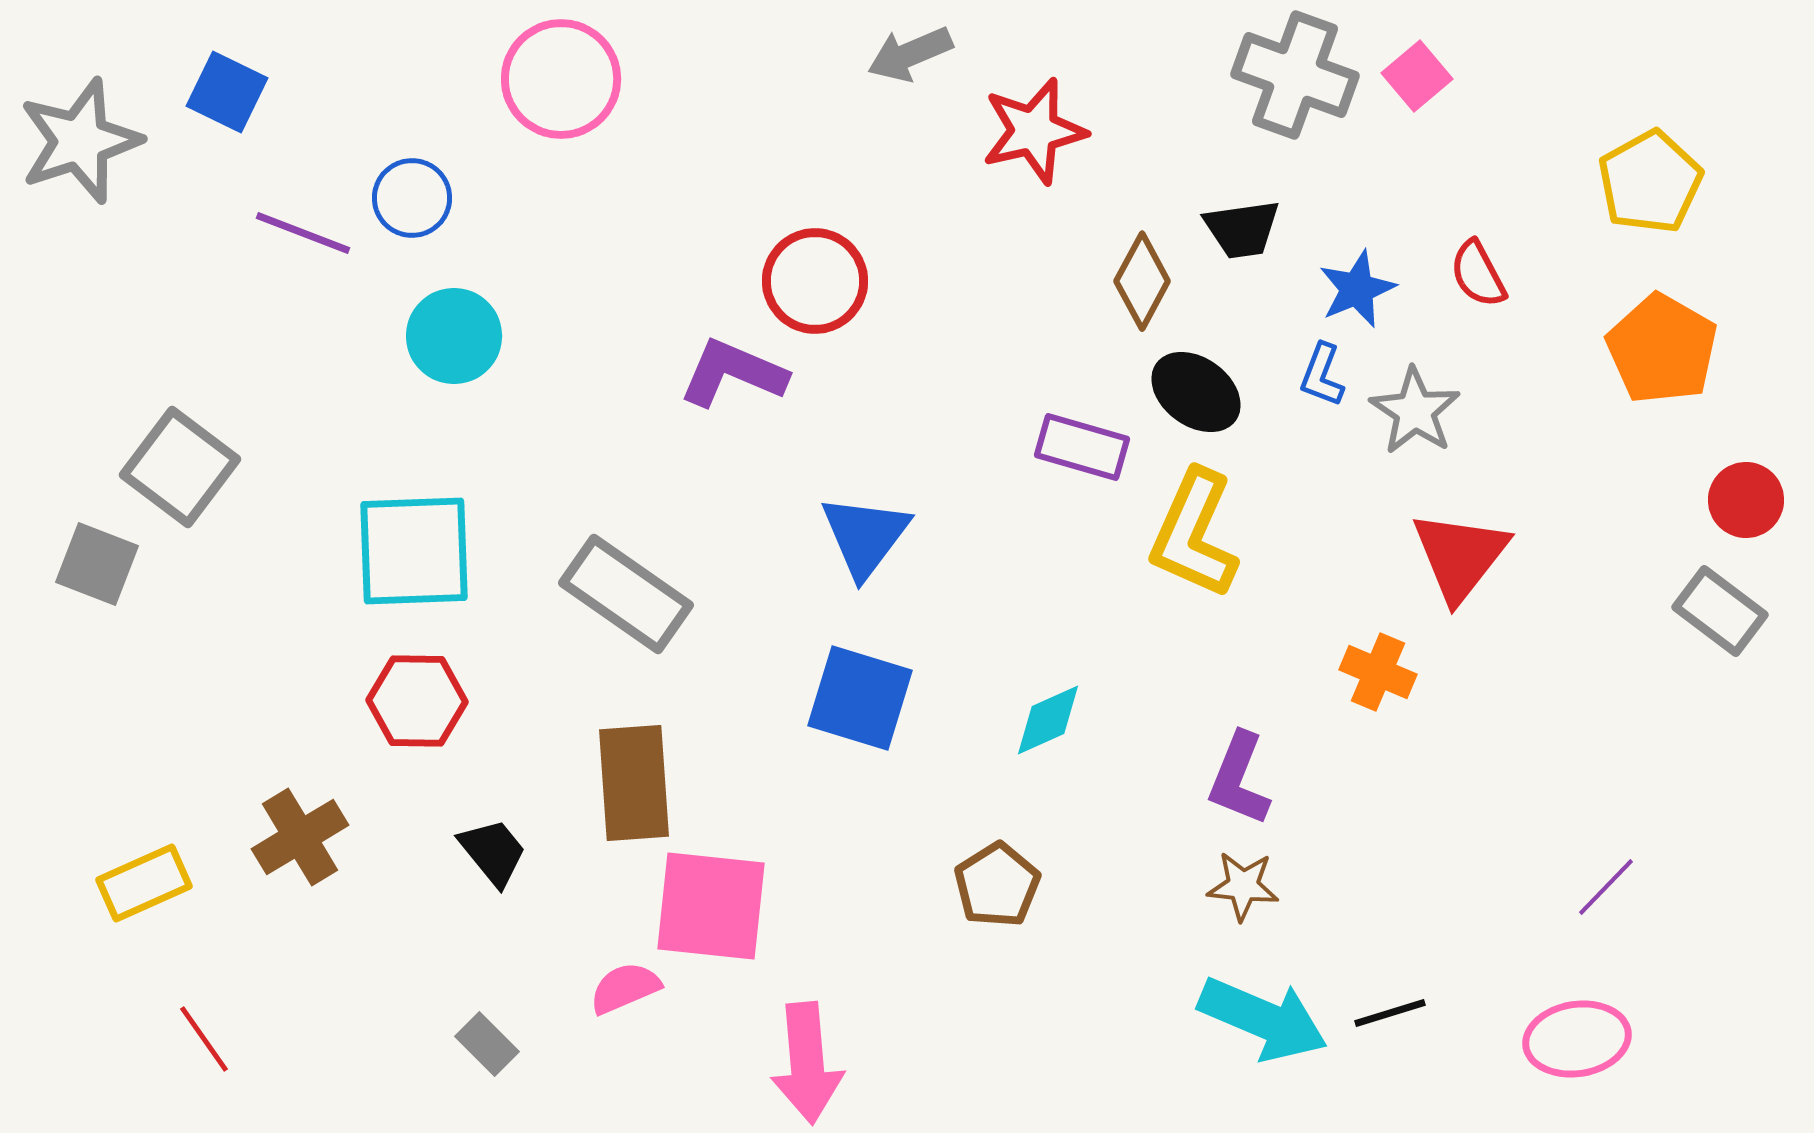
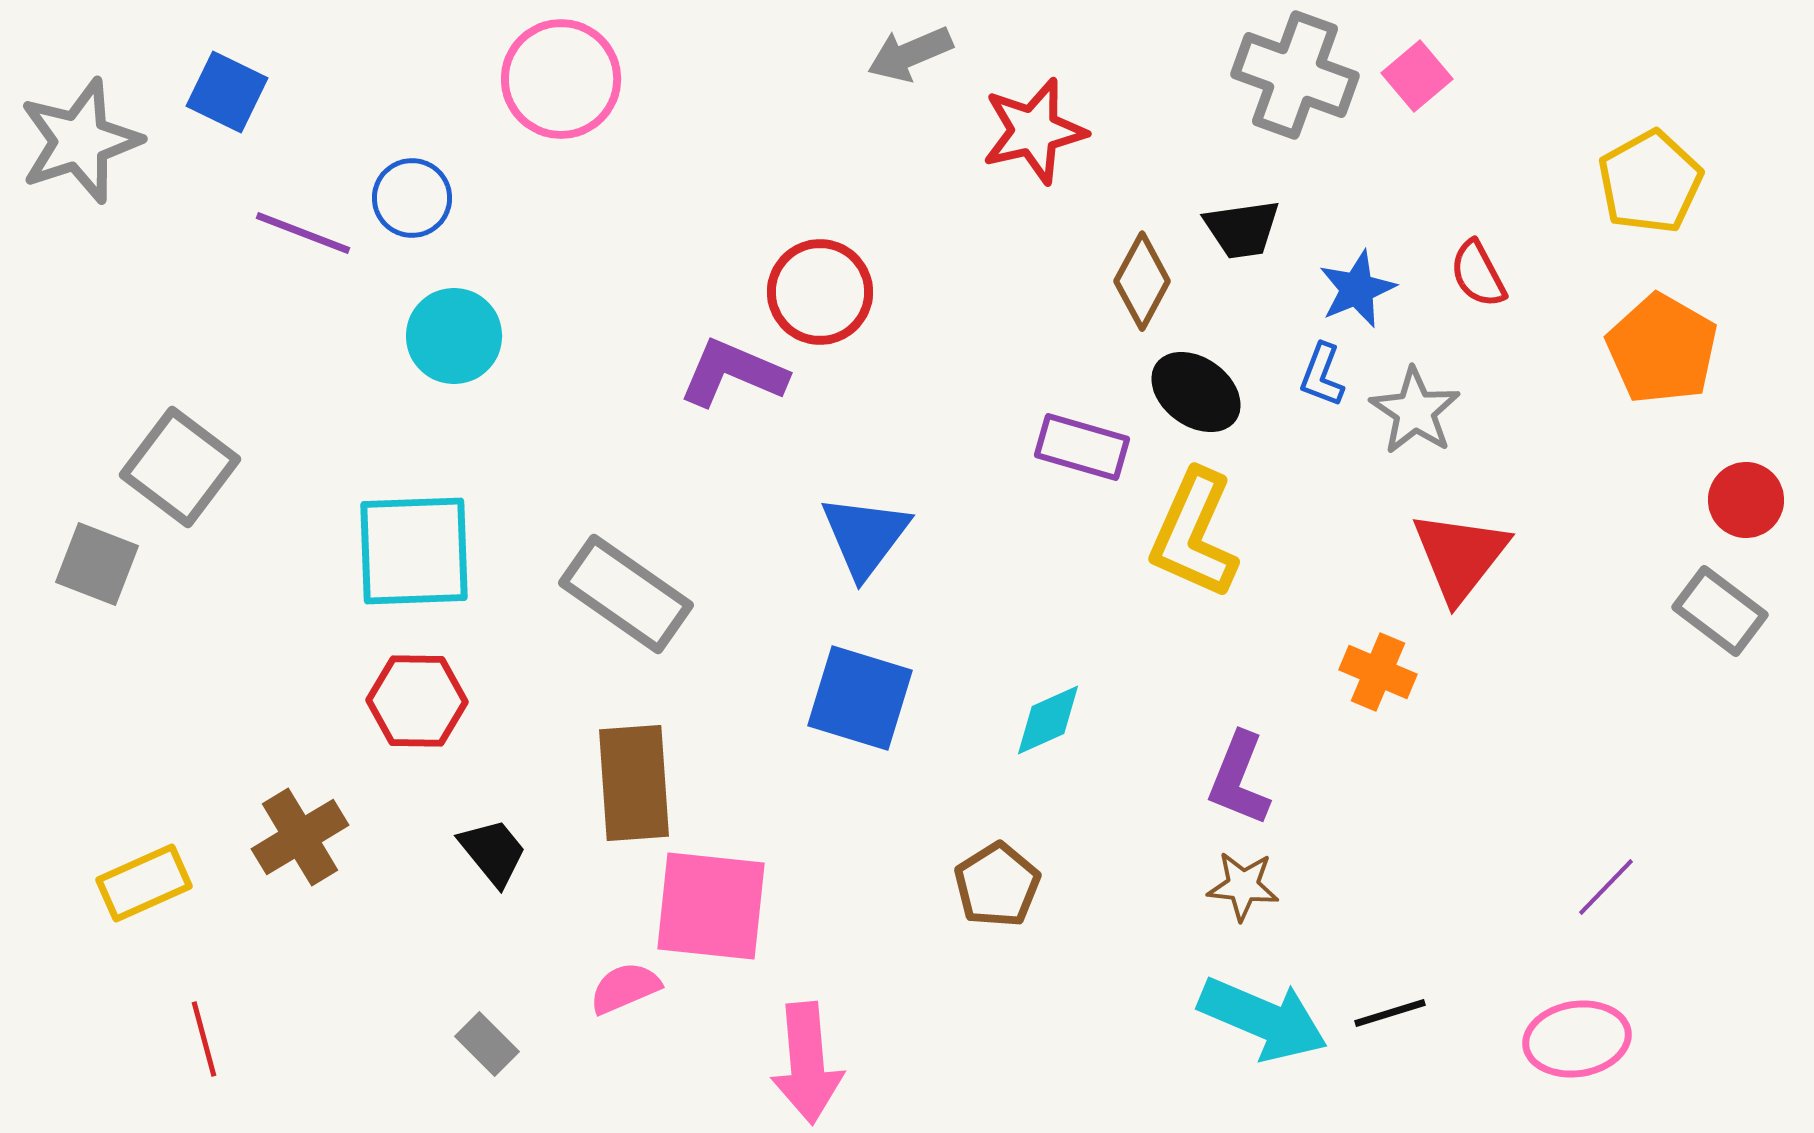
red circle at (815, 281): moved 5 px right, 11 px down
red line at (204, 1039): rotated 20 degrees clockwise
